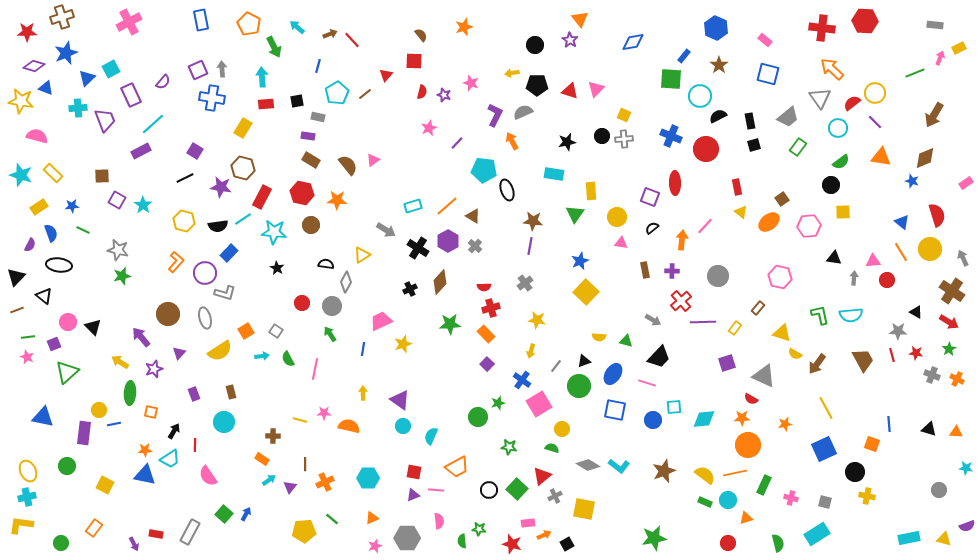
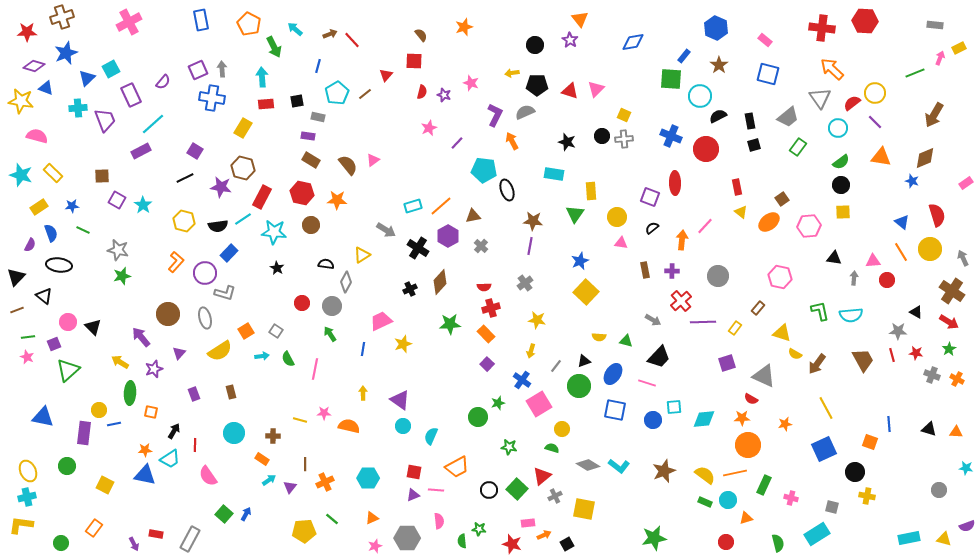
cyan arrow at (297, 27): moved 2 px left, 2 px down
gray semicircle at (523, 112): moved 2 px right
black star at (567, 142): rotated 30 degrees clockwise
black circle at (831, 185): moved 10 px right
orange line at (447, 206): moved 6 px left
brown triangle at (473, 216): rotated 42 degrees counterclockwise
purple hexagon at (448, 241): moved 5 px up
gray cross at (475, 246): moved 6 px right
green L-shape at (820, 315): moved 4 px up
green triangle at (67, 372): moved 1 px right, 2 px up
cyan circle at (224, 422): moved 10 px right, 11 px down
orange square at (872, 444): moved 2 px left, 2 px up
gray square at (825, 502): moved 7 px right, 5 px down
gray rectangle at (190, 532): moved 7 px down
red circle at (728, 543): moved 2 px left, 1 px up
